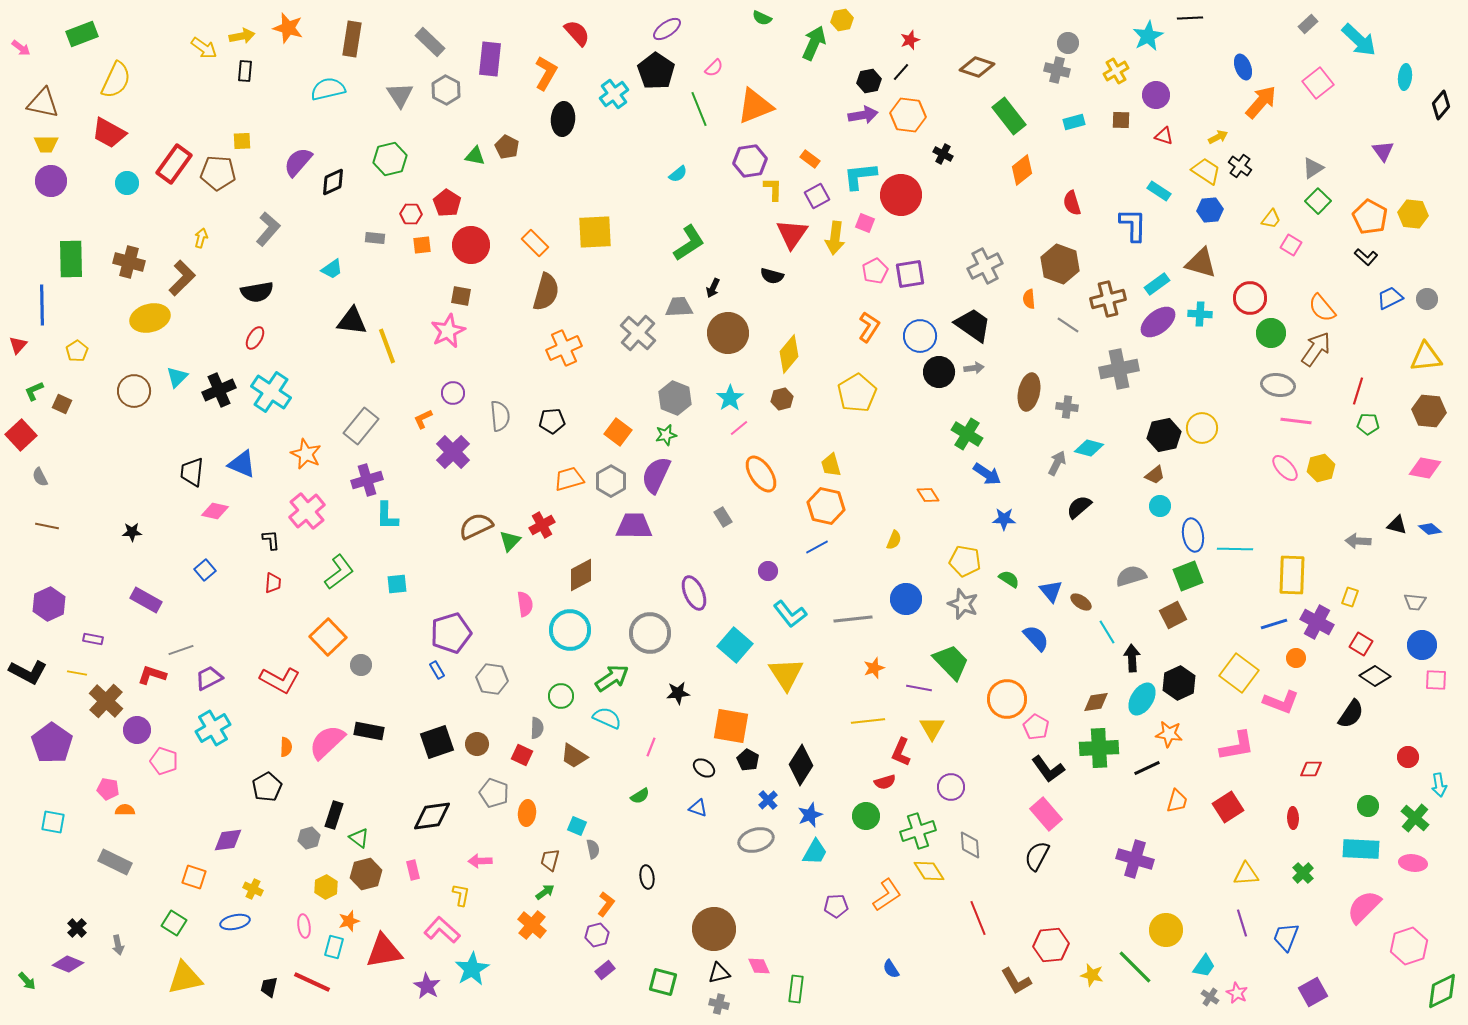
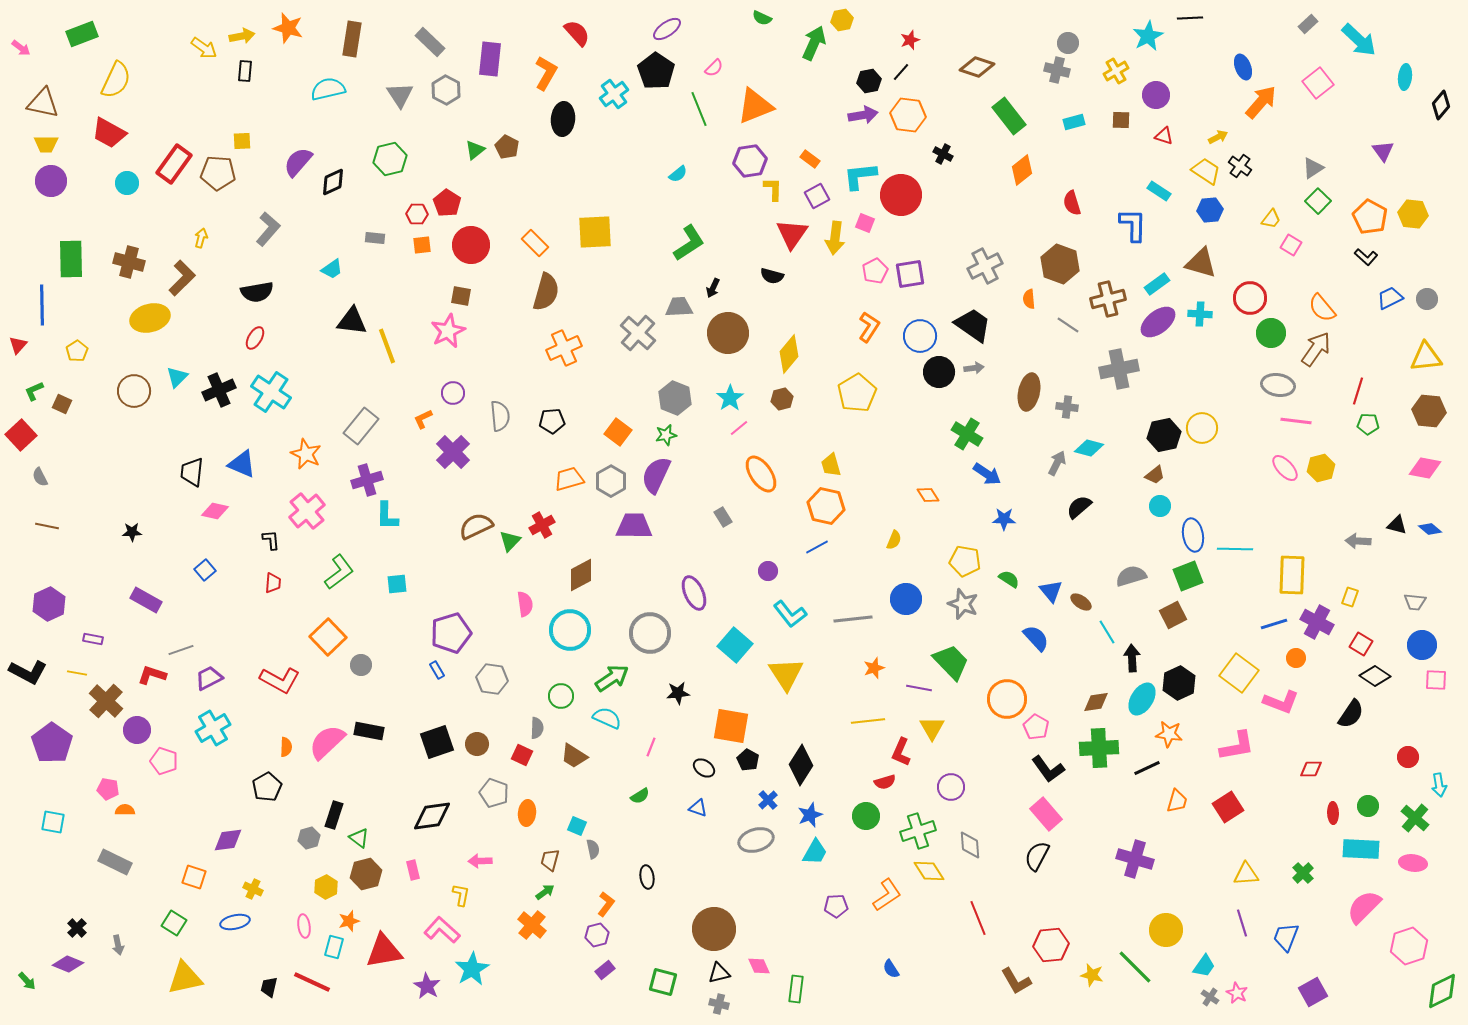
green triangle at (475, 156): moved 6 px up; rotated 50 degrees counterclockwise
red hexagon at (411, 214): moved 6 px right
red ellipse at (1293, 818): moved 40 px right, 5 px up
